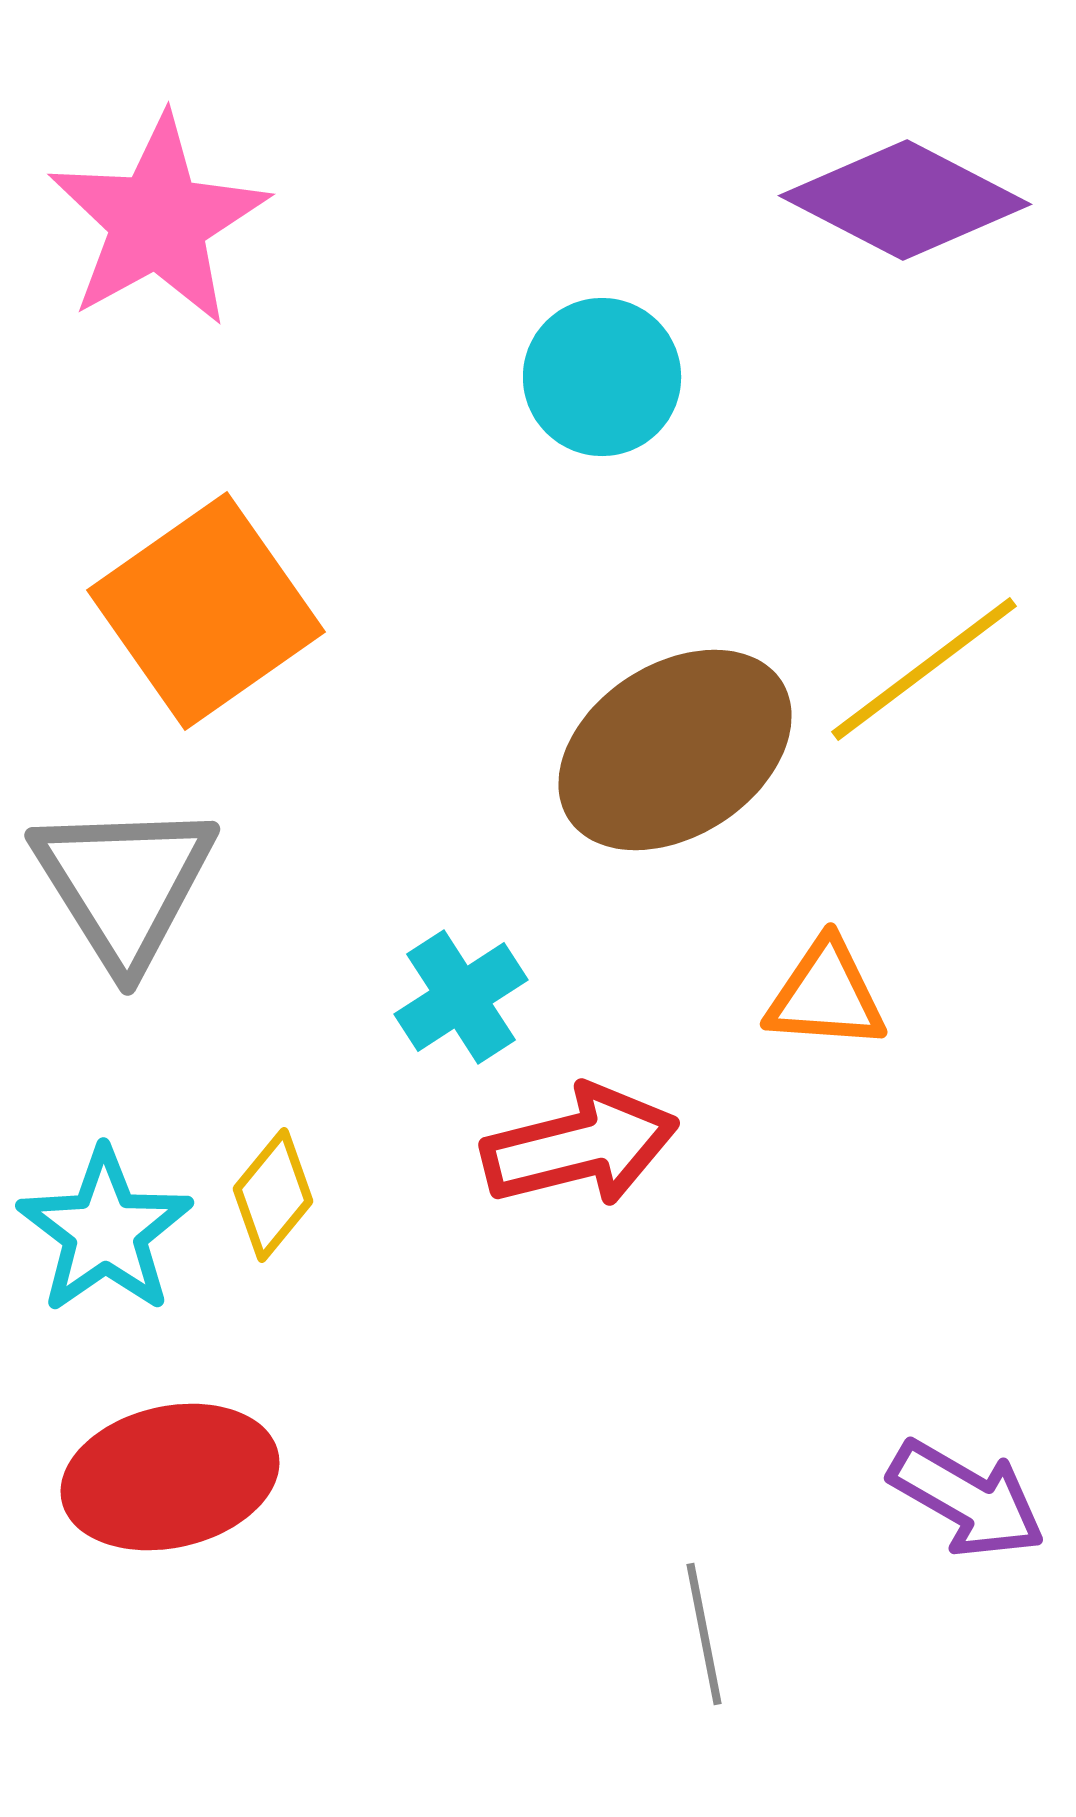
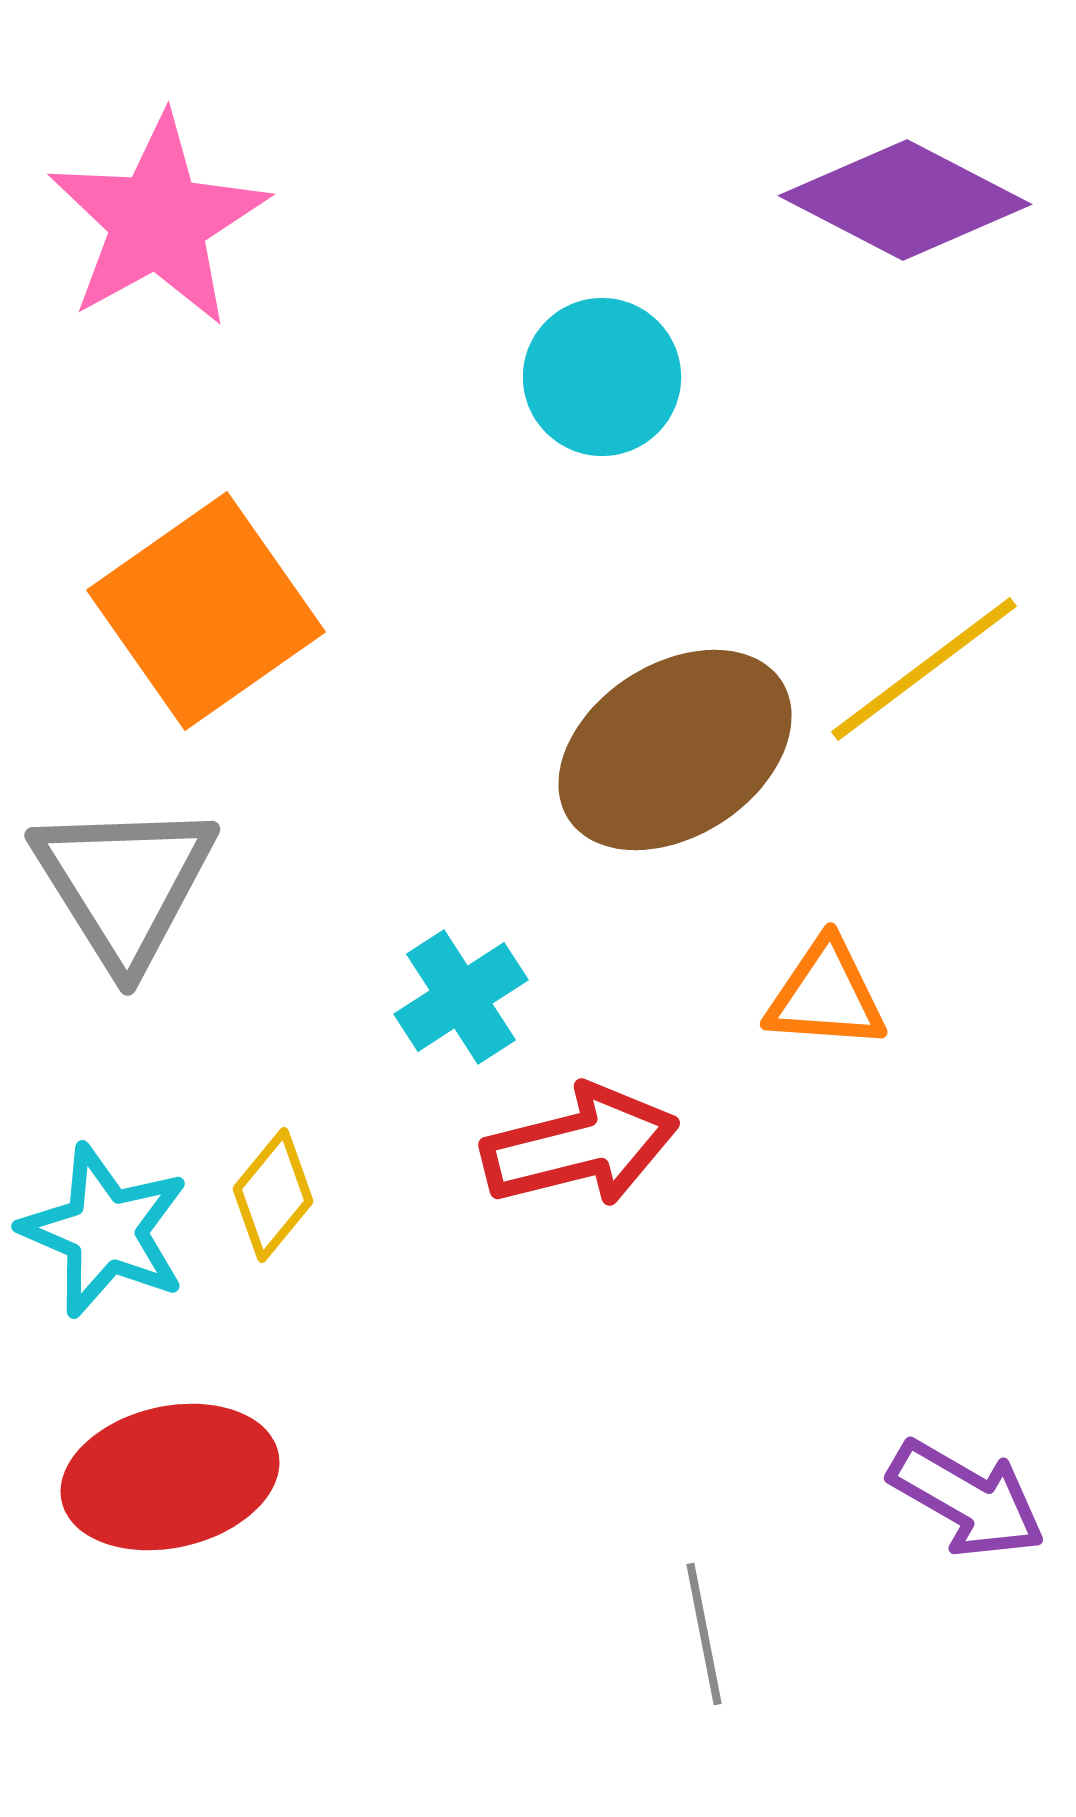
cyan star: rotated 14 degrees counterclockwise
